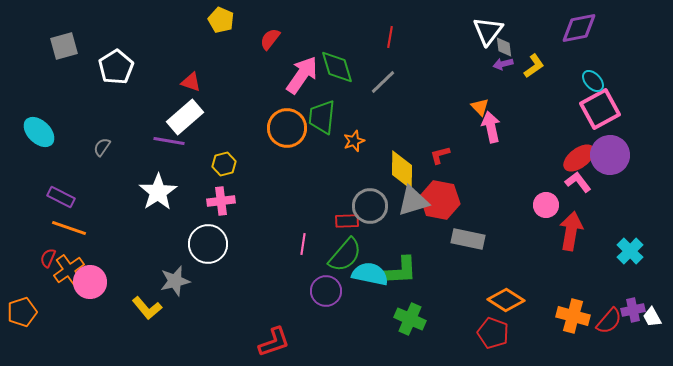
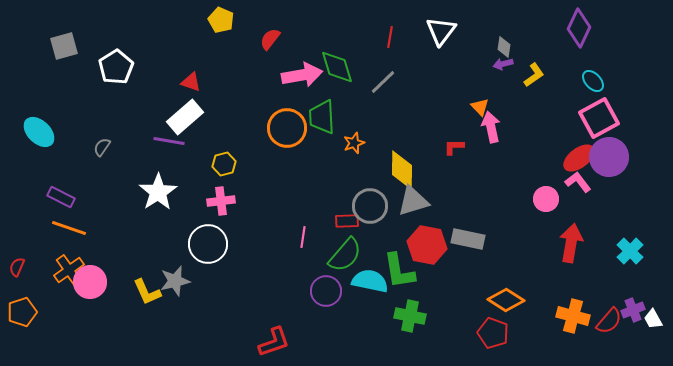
purple diamond at (579, 28): rotated 54 degrees counterclockwise
white triangle at (488, 31): moved 47 px left
gray diamond at (504, 47): rotated 15 degrees clockwise
yellow L-shape at (534, 66): moved 9 px down
pink arrow at (302, 75): rotated 45 degrees clockwise
pink square at (600, 109): moved 1 px left, 9 px down
green trapezoid at (322, 117): rotated 9 degrees counterclockwise
orange star at (354, 141): moved 2 px down
red L-shape at (440, 155): moved 14 px right, 8 px up; rotated 15 degrees clockwise
purple circle at (610, 155): moved 1 px left, 2 px down
red hexagon at (440, 200): moved 13 px left, 45 px down
pink circle at (546, 205): moved 6 px up
red arrow at (571, 231): moved 12 px down
pink line at (303, 244): moved 7 px up
red semicircle at (48, 258): moved 31 px left, 9 px down
green L-shape at (399, 271): rotated 84 degrees clockwise
cyan semicircle at (370, 274): moved 7 px down
yellow L-shape at (147, 308): moved 16 px up; rotated 16 degrees clockwise
purple cross at (633, 310): rotated 10 degrees counterclockwise
white trapezoid at (652, 317): moved 1 px right, 2 px down
green cross at (410, 319): moved 3 px up; rotated 12 degrees counterclockwise
